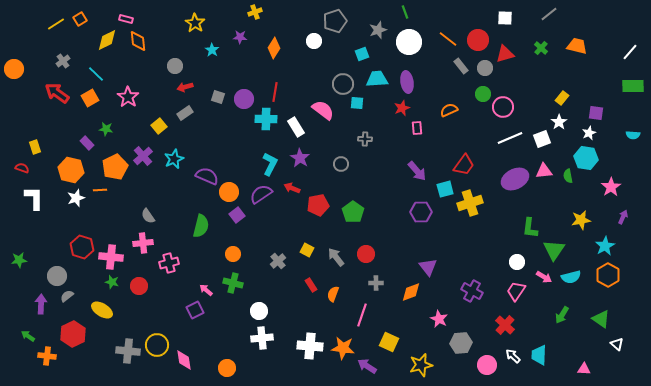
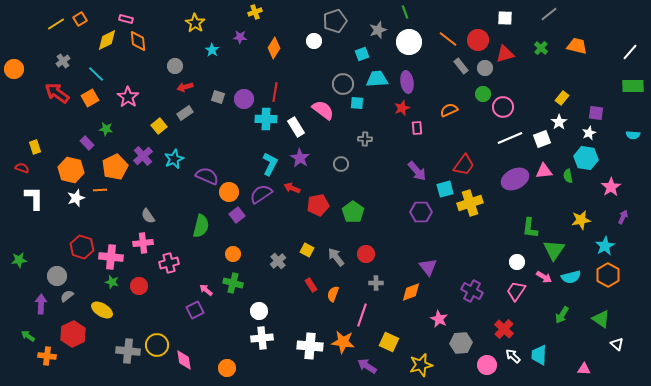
red cross at (505, 325): moved 1 px left, 4 px down
orange star at (343, 348): moved 6 px up
